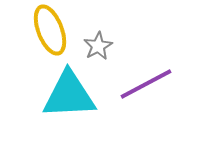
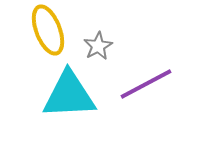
yellow ellipse: moved 2 px left
